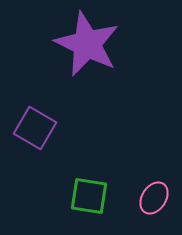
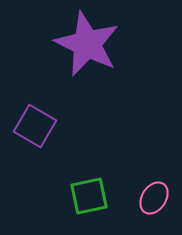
purple square: moved 2 px up
green square: rotated 21 degrees counterclockwise
